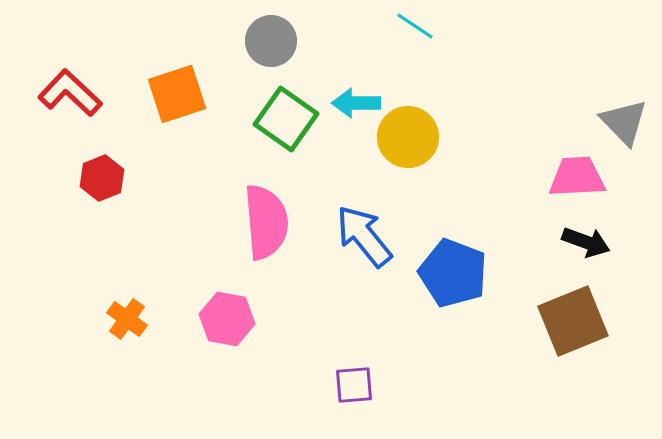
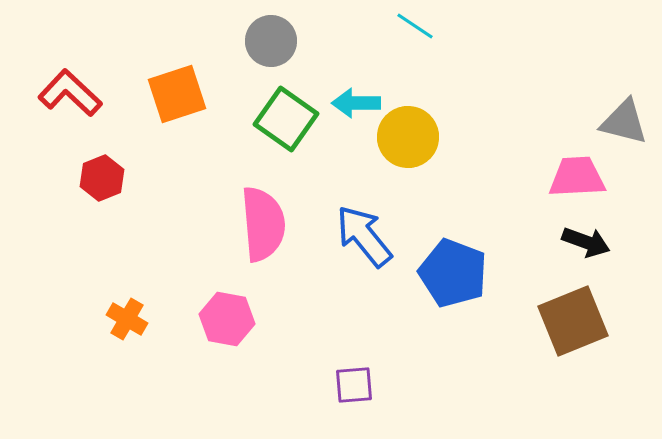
gray triangle: rotated 32 degrees counterclockwise
pink semicircle: moved 3 px left, 2 px down
orange cross: rotated 6 degrees counterclockwise
